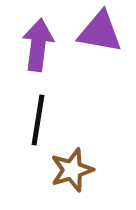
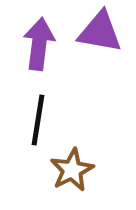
purple arrow: moved 1 px right, 1 px up
brown star: rotated 9 degrees counterclockwise
